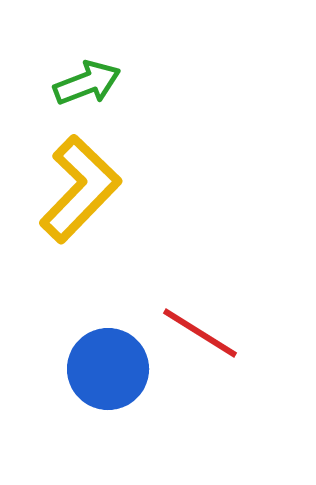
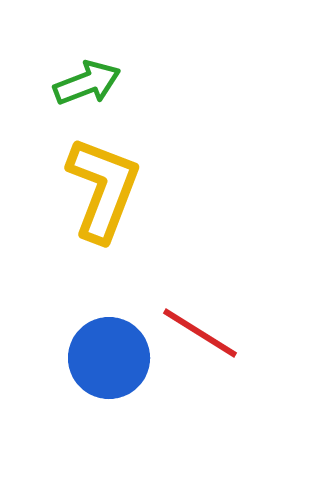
yellow L-shape: moved 23 px right; rotated 23 degrees counterclockwise
blue circle: moved 1 px right, 11 px up
